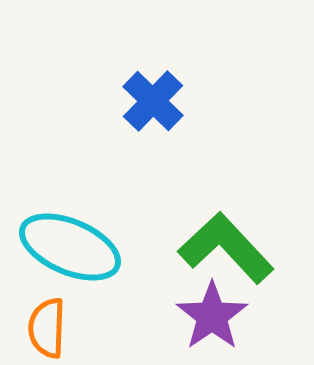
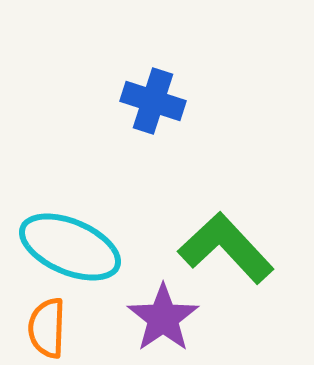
blue cross: rotated 26 degrees counterclockwise
purple star: moved 49 px left, 2 px down
